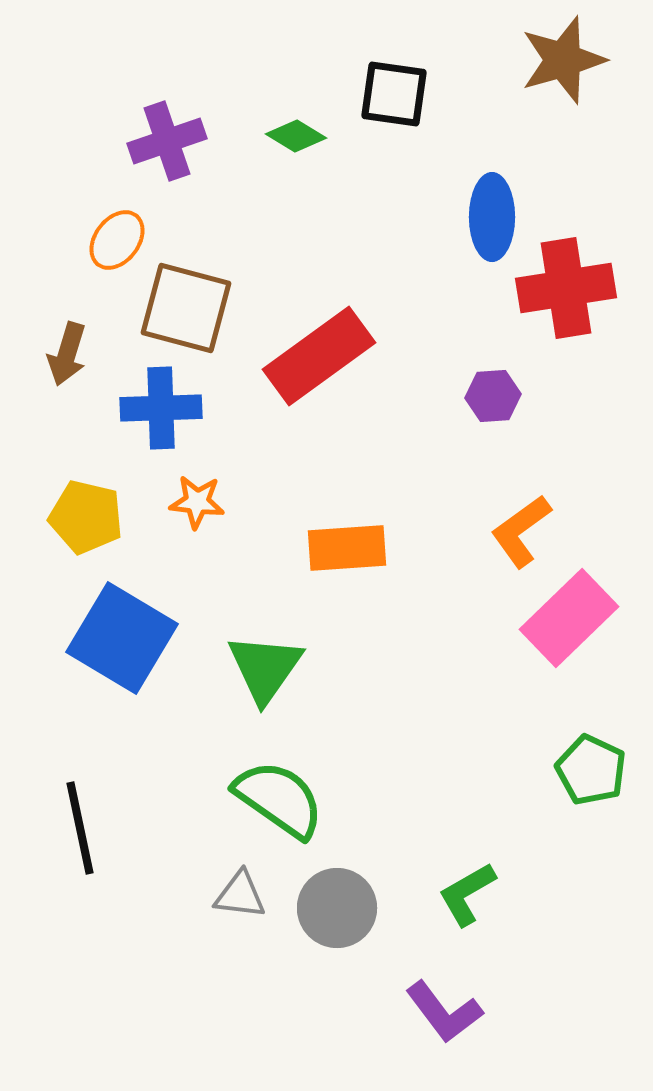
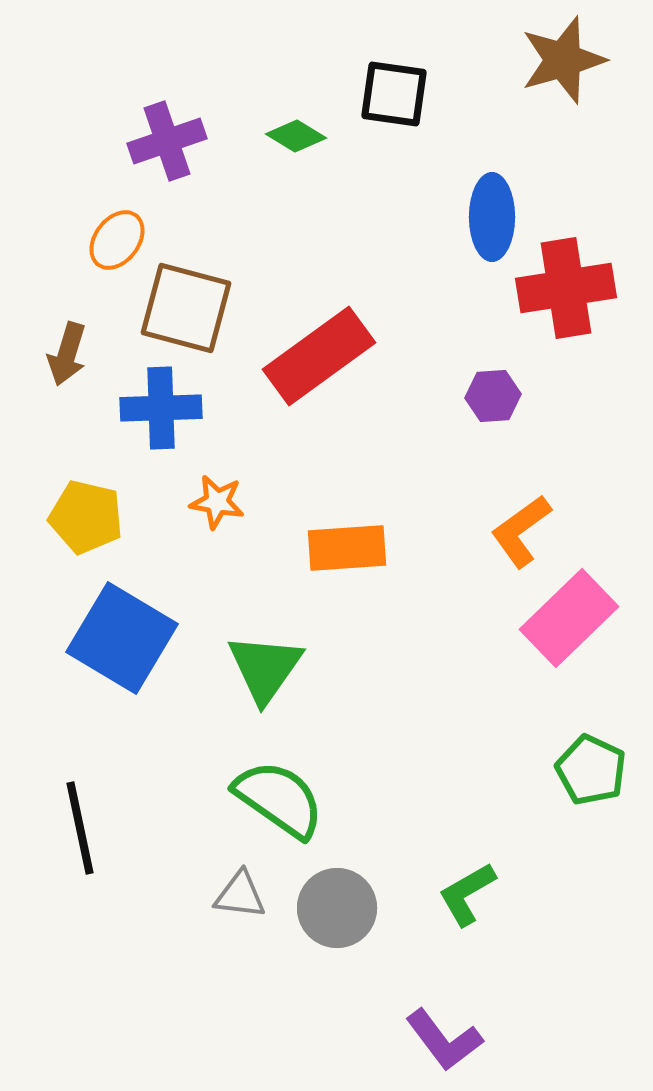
orange star: moved 20 px right; rotated 4 degrees clockwise
purple L-shape: moved 28 px down
